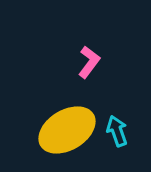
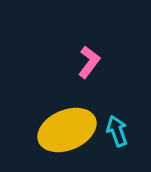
yellow ellipse: rotated 8 degrees clockwise
